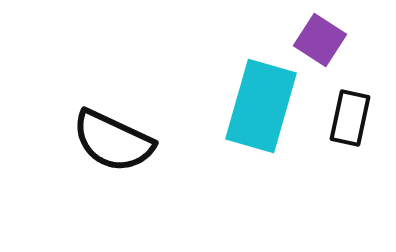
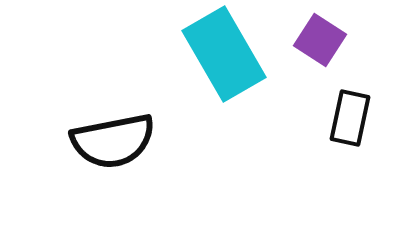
cyan rectangle: moved 37 px left, 52 px up; rotated 46 degrees counterclockwise
black semicircle: rotated 36 degrees counterclockwise
